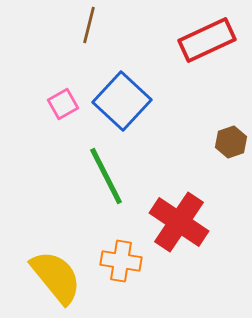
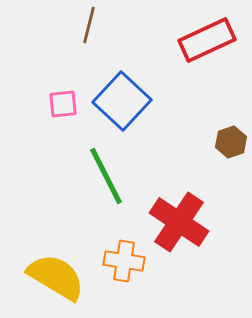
pink square: rotated 24 degrees clockwise
orange cross: moved 3 px right
yellow semicircle: rotated 20 degrees counterclockwise
